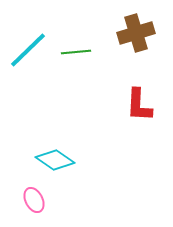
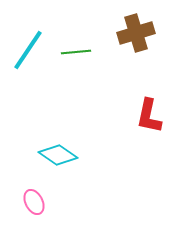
cyan line: rotated 12 degrees counterclockwise
red L-shape: moved 10 px right, 11 px down; rotated 9 degrees clockwise
cyan diamond: moved 3 px right, 5 px up
pink ellipse: moved 2 px down
